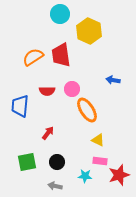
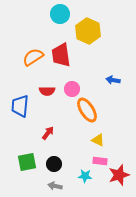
yellow hexagon: moved 1 px left
black circle: moved 3 px left, 2 px down
